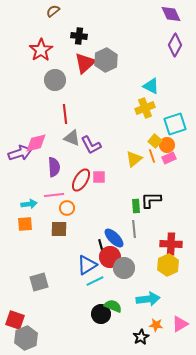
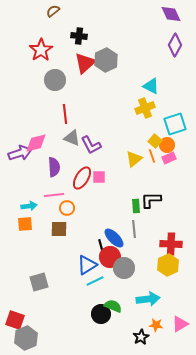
red ellipse at (81, 180): moved 1 px right, 2 px up
cyan arrow at (29, 204): moved 2 px down
